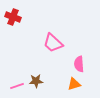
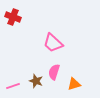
pink semicircle: moved 25 px left, 8 px down; rotated 21 degrees clockwise
brown star: rotated 24 degrees clockwise
pink line: moved 4 px left
